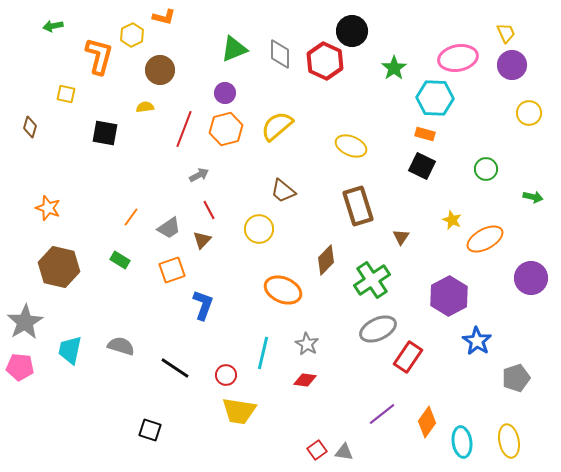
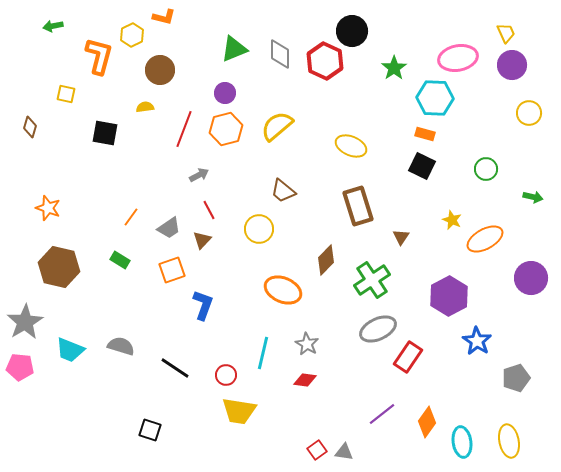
cyan trapezoid at (70, 350): rotated 80 degrees counterclockwise
